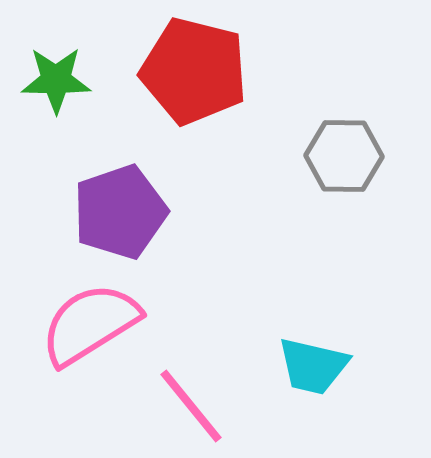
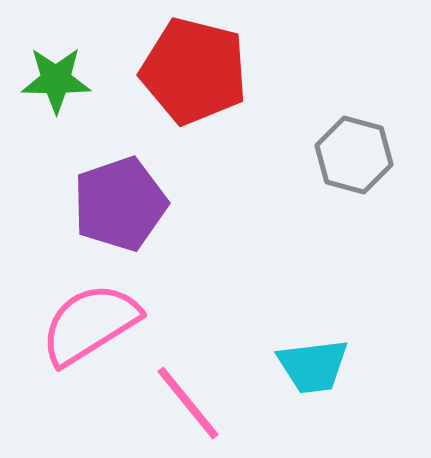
gray hexagon: moved 10 px right, 1 px up; rotated 14 degrees clockwise
purple pentagon: moved 8 px up
cyan trapezoid: rotated 20 degrees counterclockwise
pink line: moved 3 px left, 3 px up
